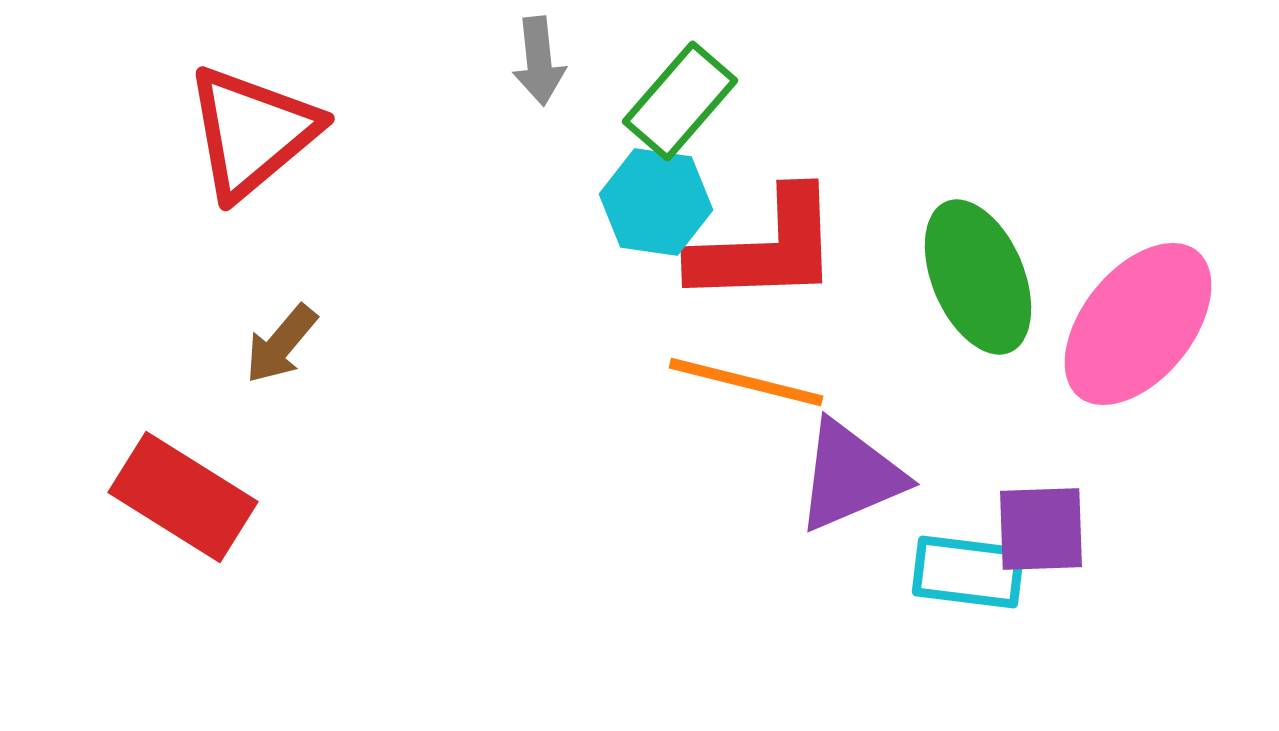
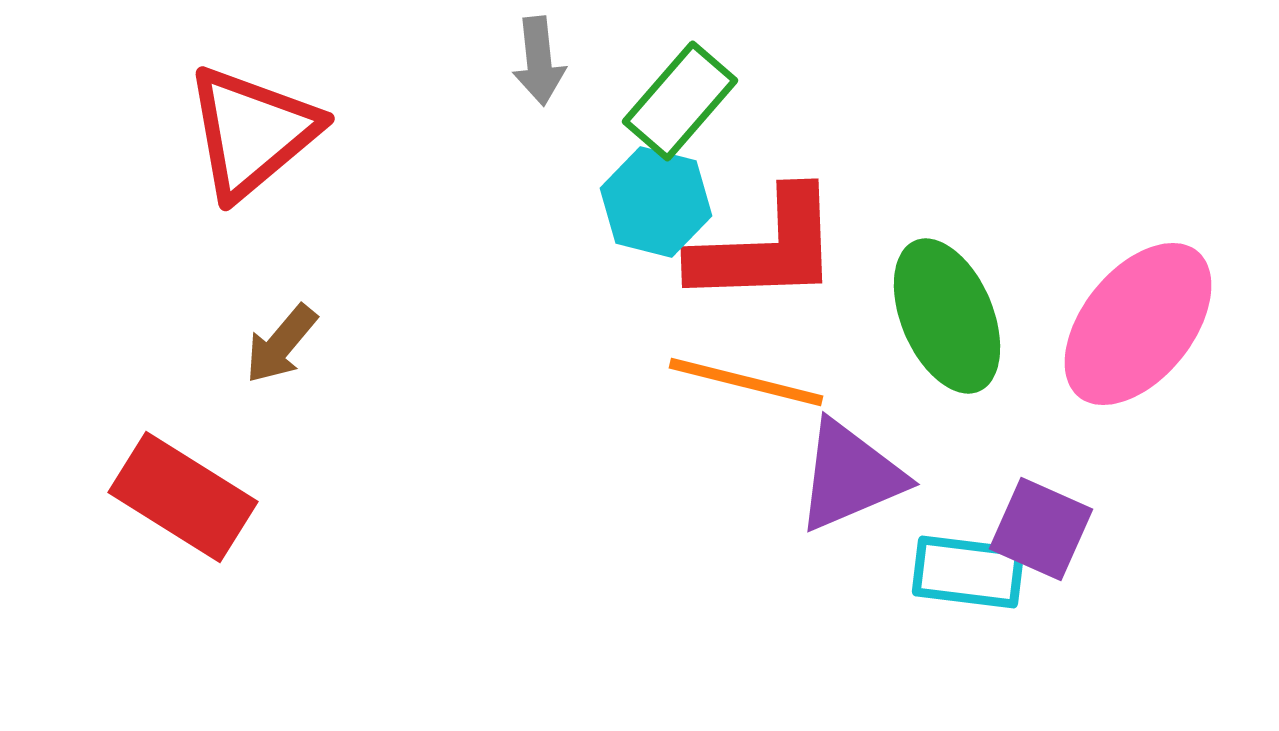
cyan hexagon: rotated 6 degrees clockwise
green ellipse: moved 31 px left, 39 px down
purple square: rotated 26 degrees clockwise
